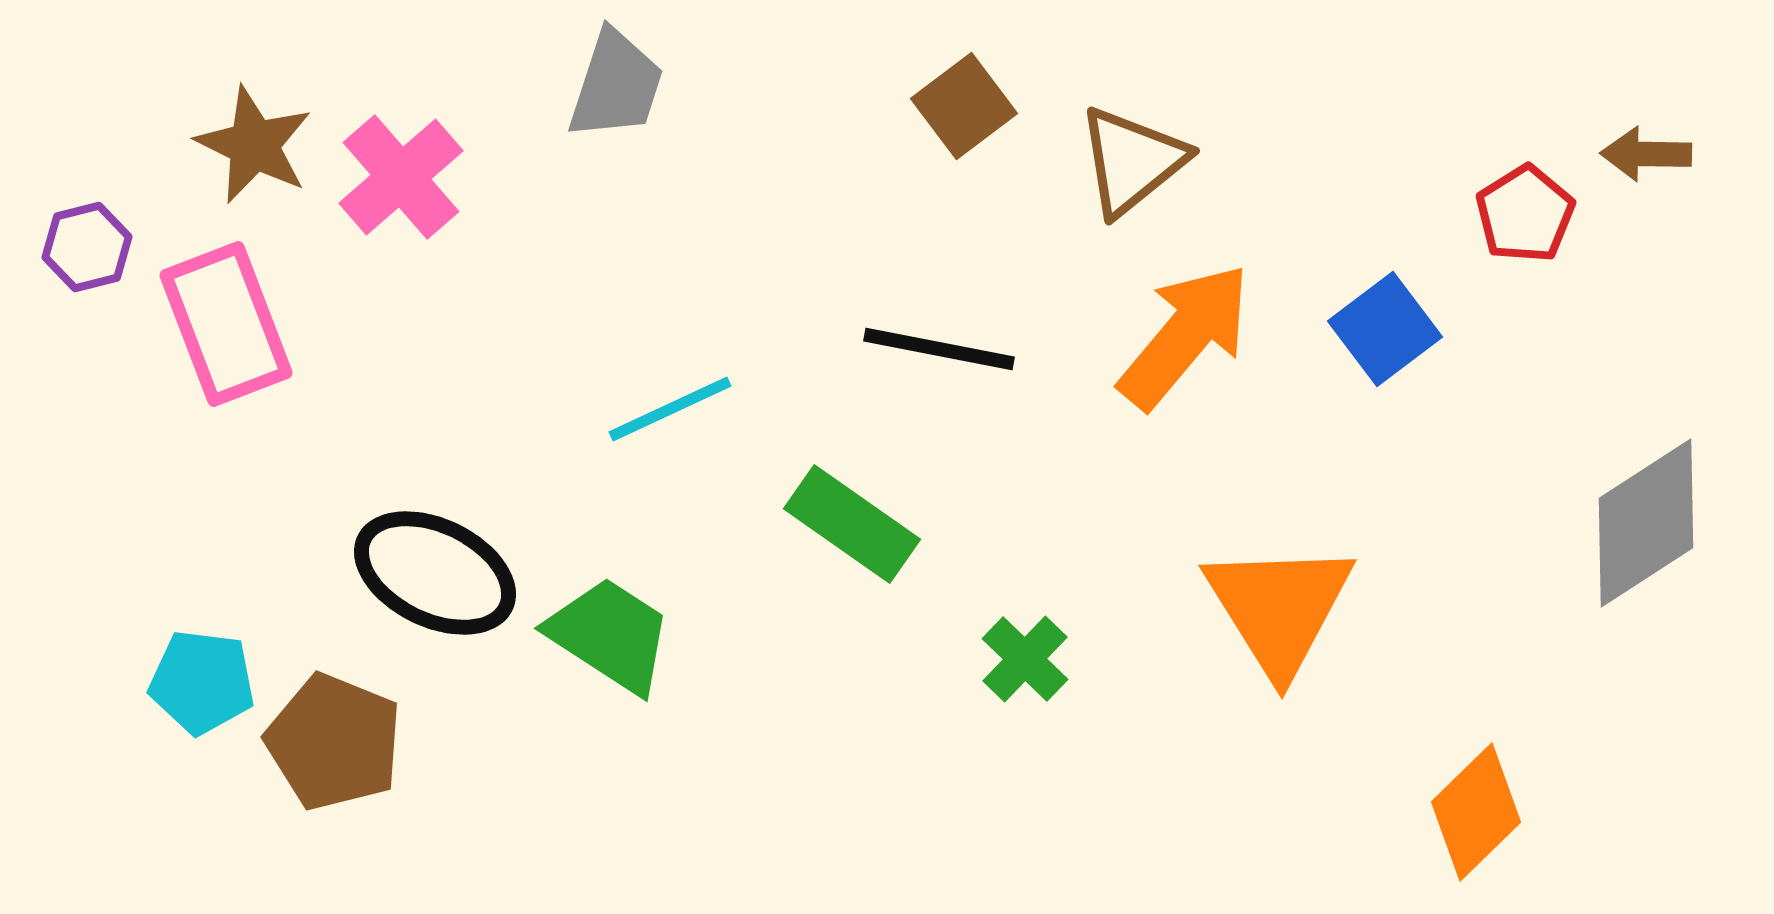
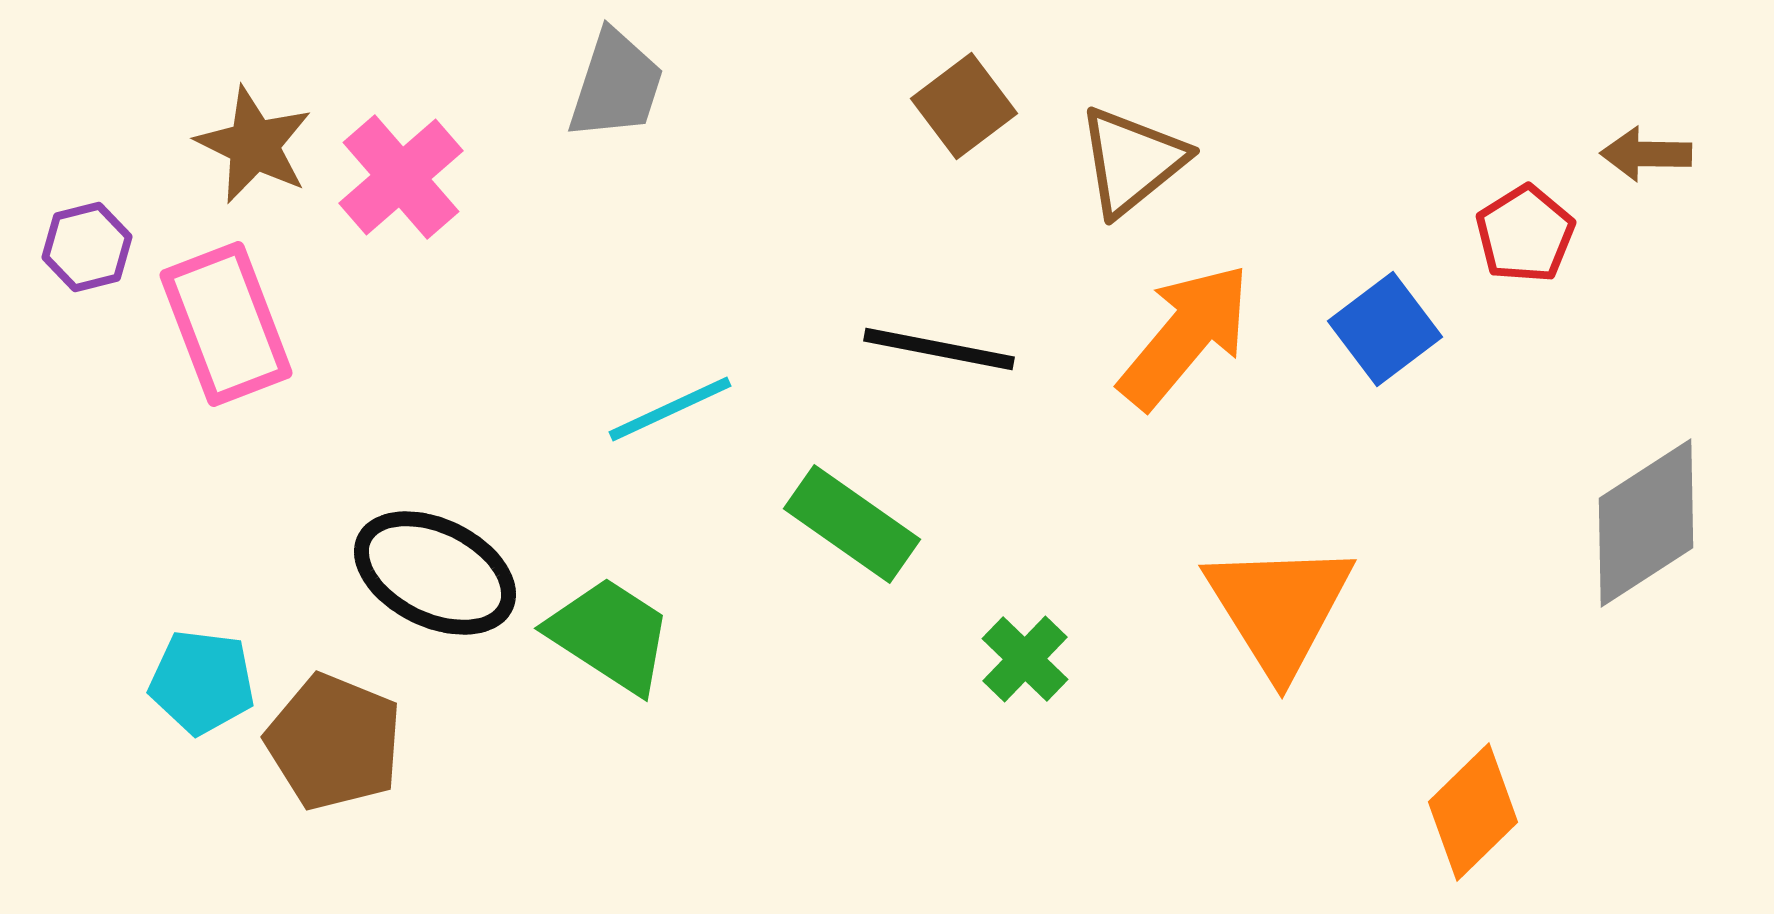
red pentagon: moved 20 px down
orange diamond: moved 3 px left
